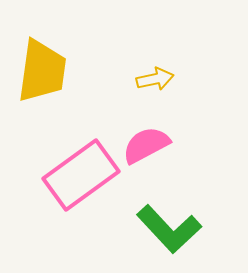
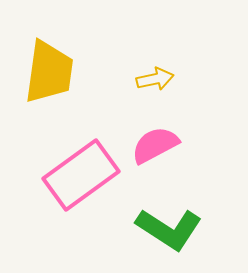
yellow trapezoid: moved 7 px right, 1 px down
pink semicircle: moved 9 px right
green L-shape: rotated 14 degrees counterclockwise
